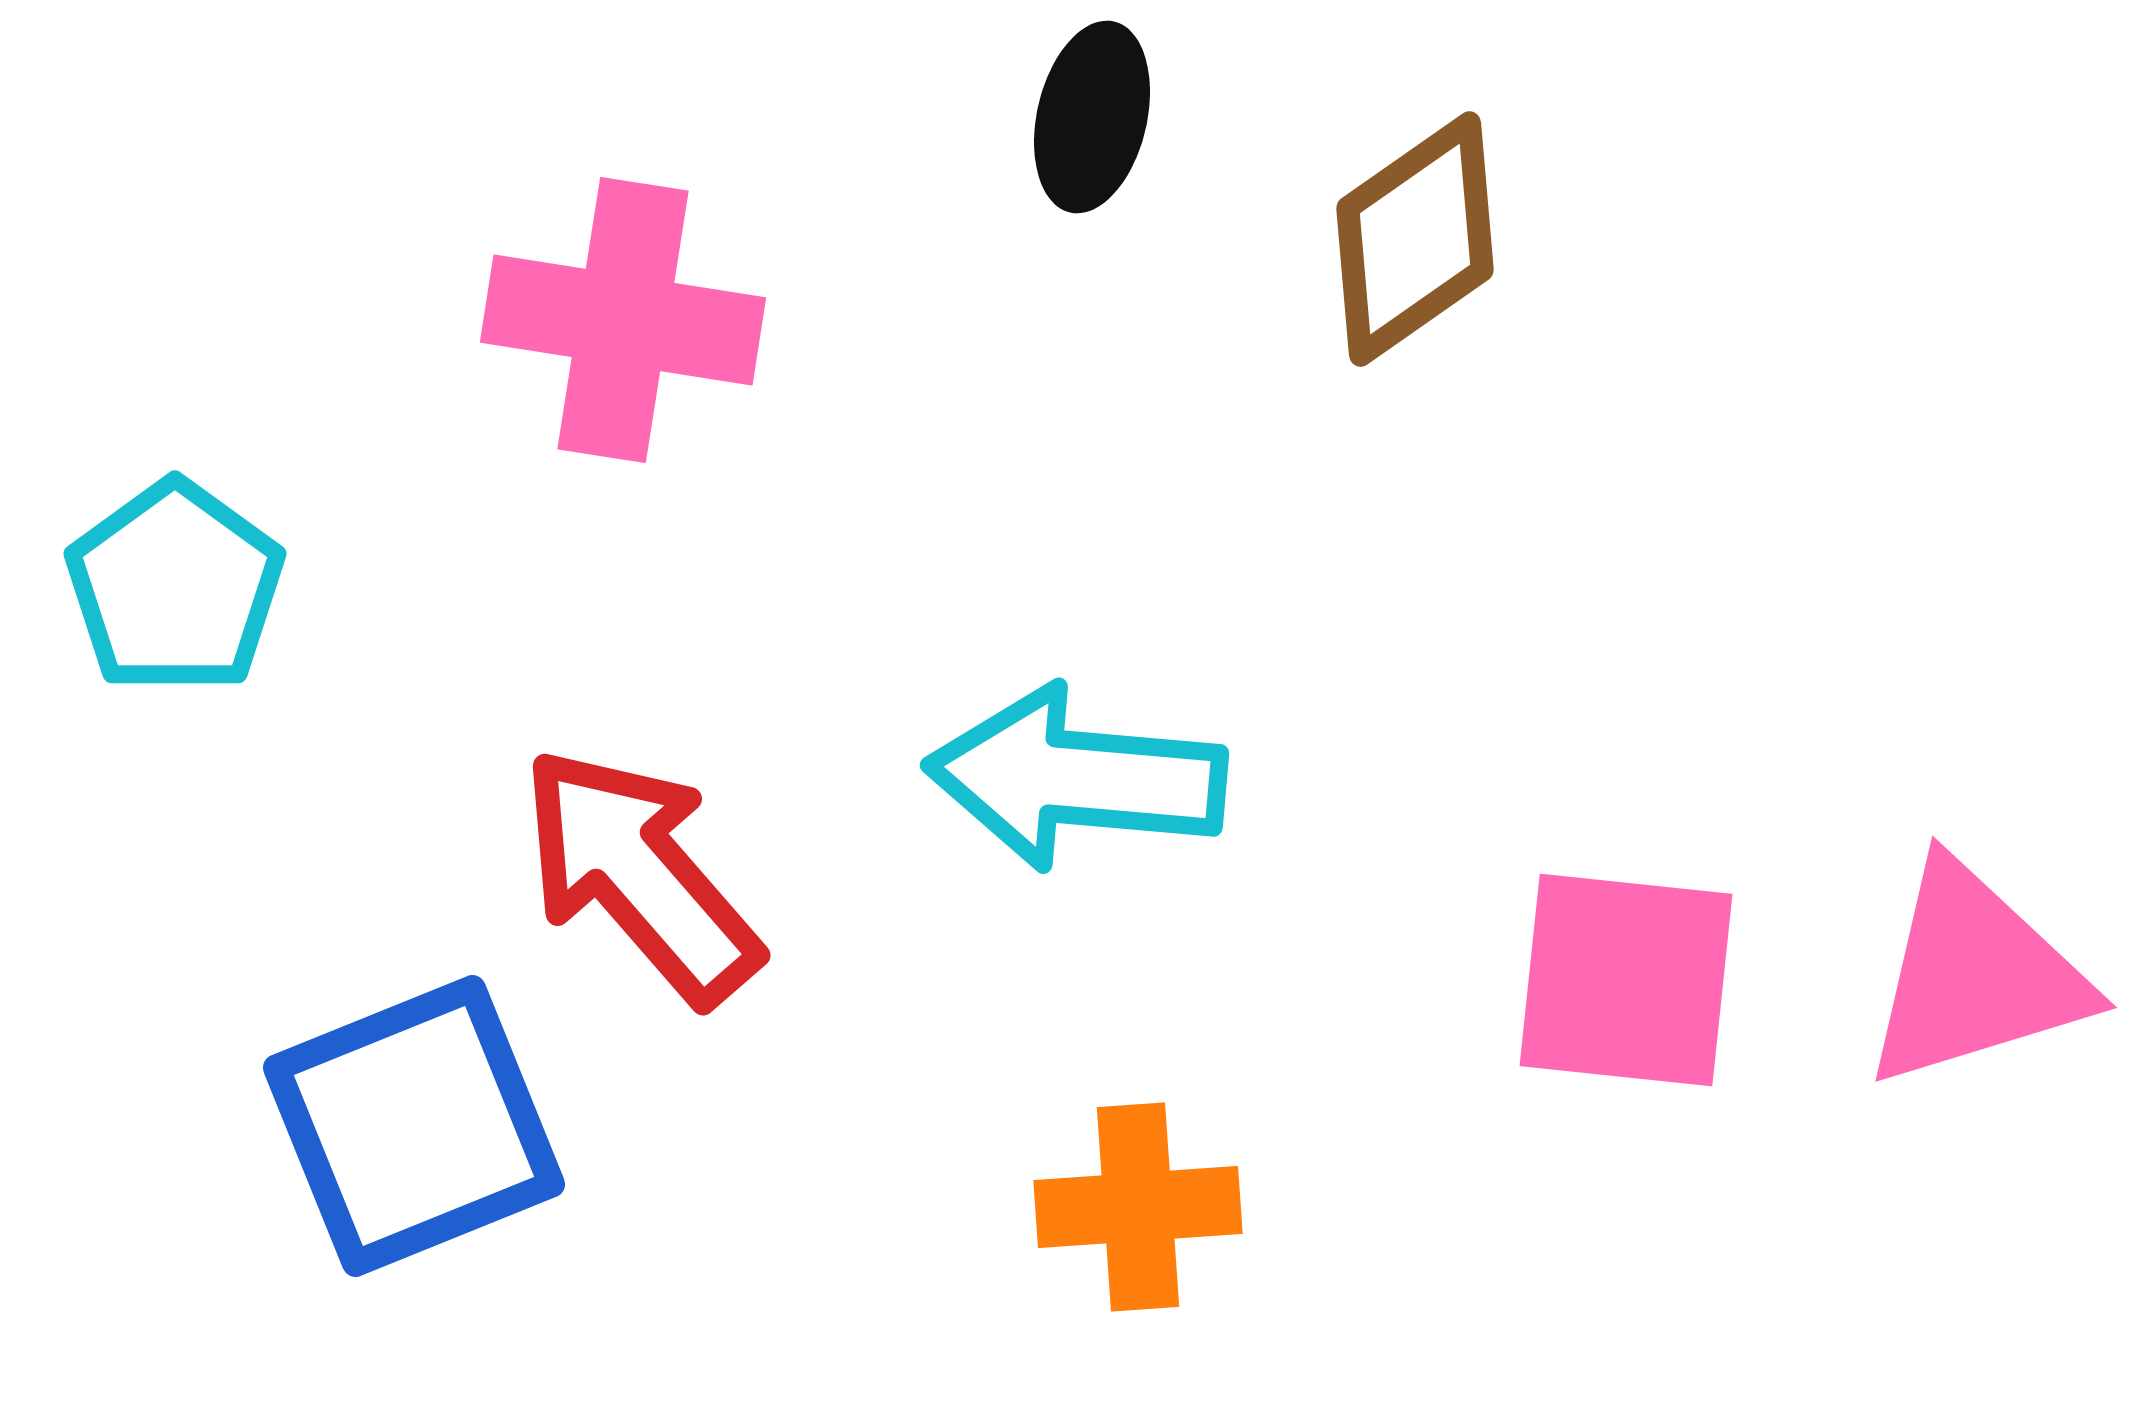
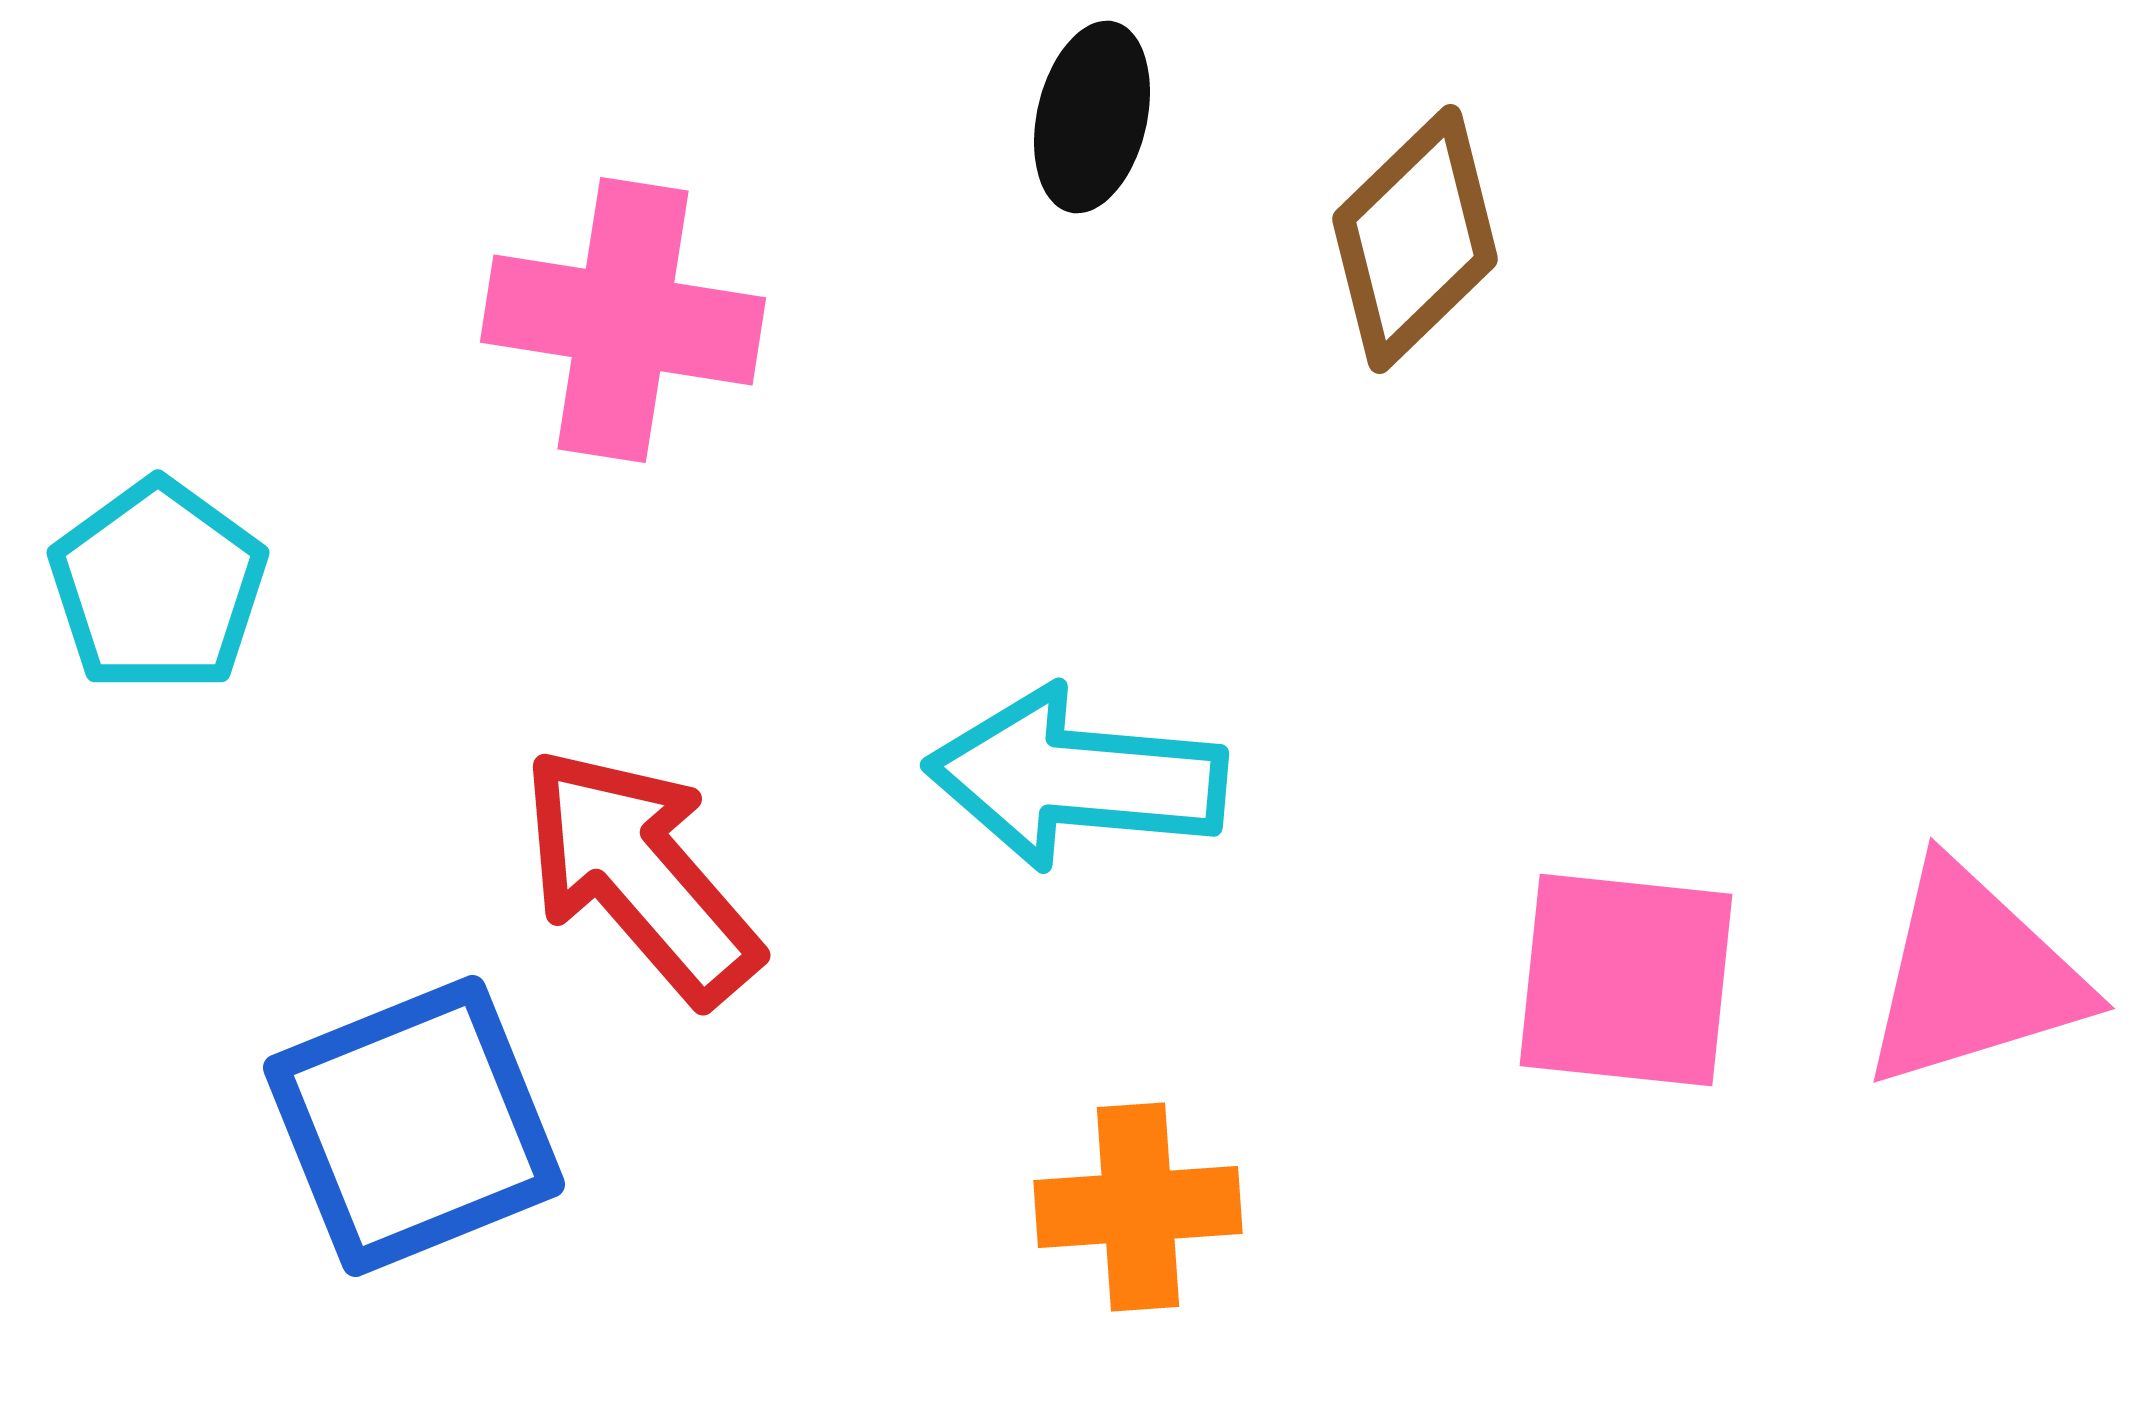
brown diamond: rotated 9 degrees counterclockwise
cyan pentagon: moved 17 px left, 1 px up
pink triangle: moved 2 px left, 1 px down
